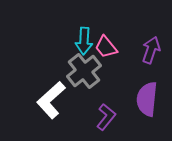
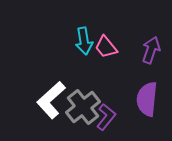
cyan arrow: rotated 12 degrees counterclockwise
gray cross: moved 1 px left, 36 px down
